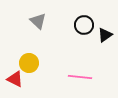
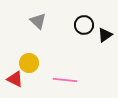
pink line: moved 15 px left, 3 px down
